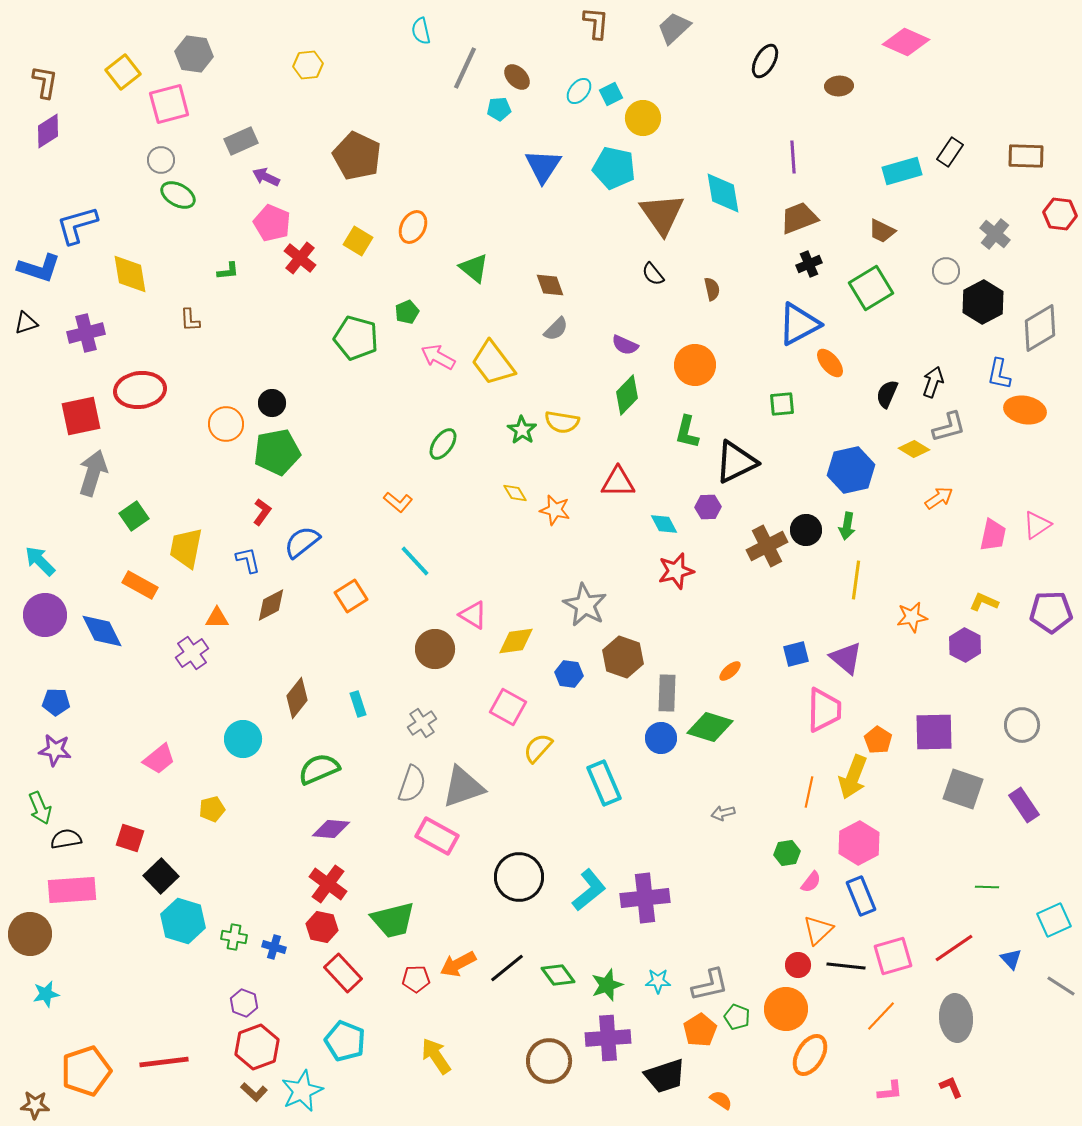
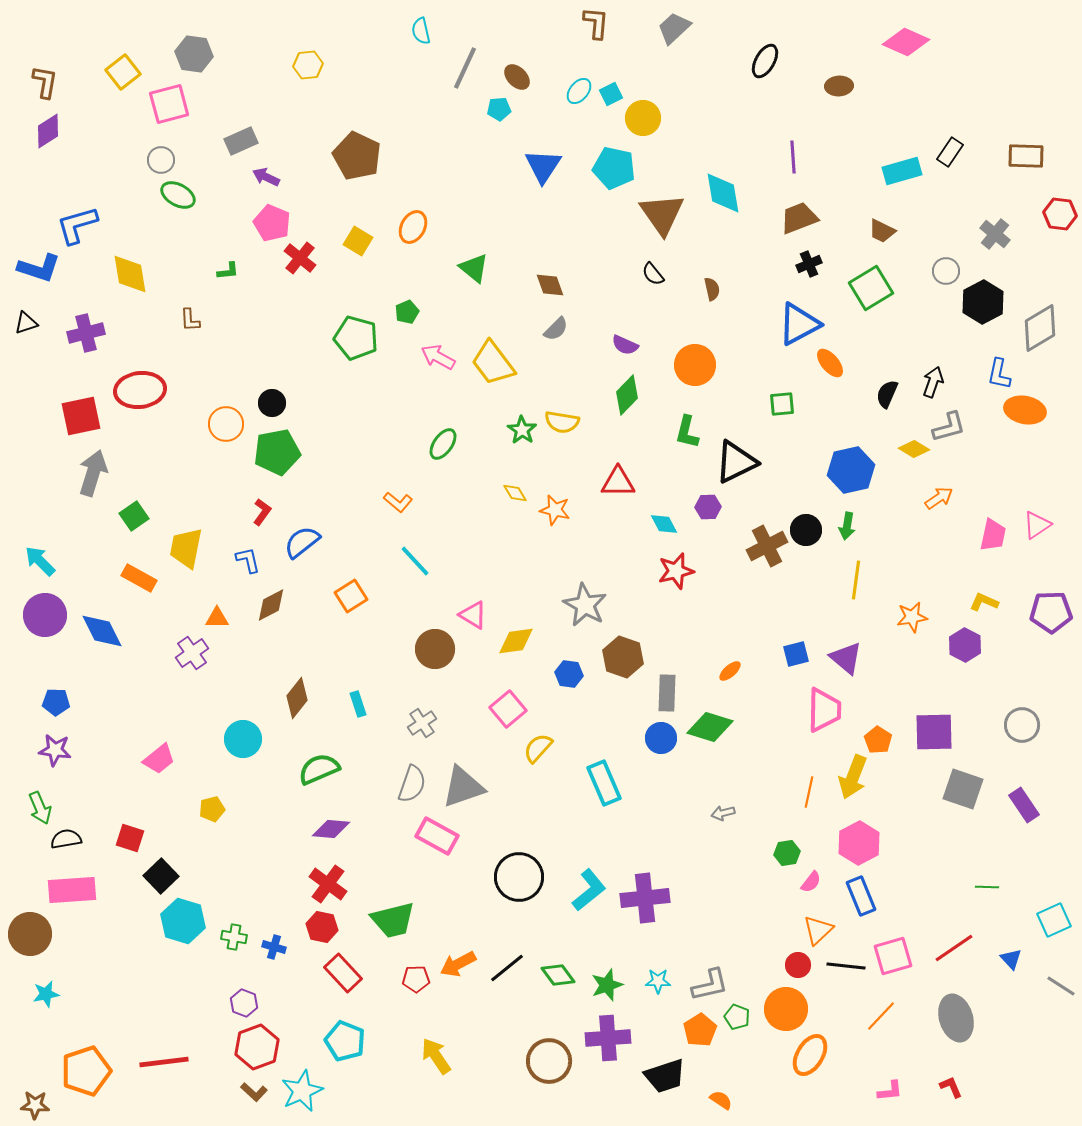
orange rectangle at (140, 585): moved 1 px left, 7 px up
pink square at (508, 707): moved 2 px down; rotated 21 degrees clockwise
gray ellipse at (956, 1018): rotated 12 degrees counterclockwise
